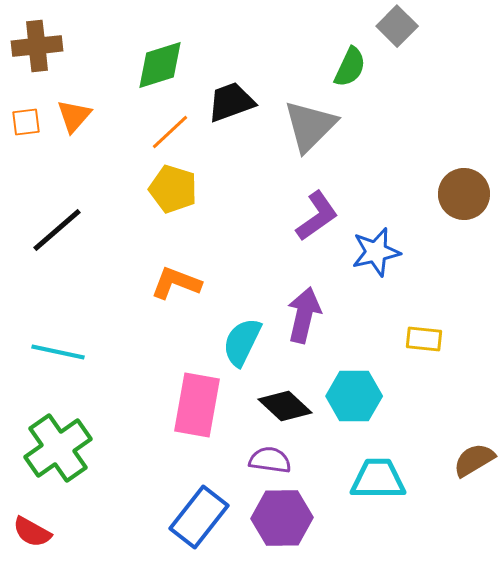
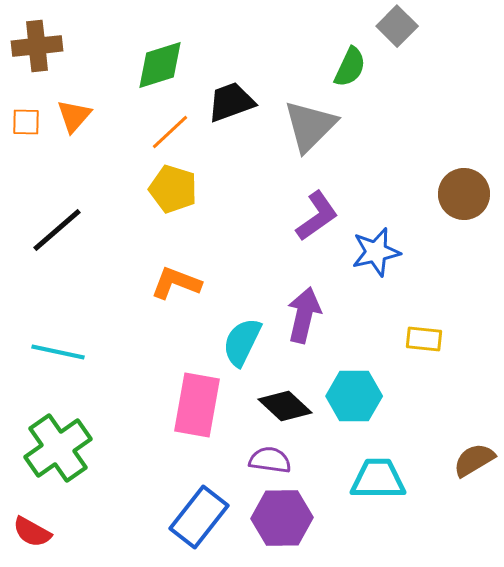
orange square: rotated 8 degrees clockwise
